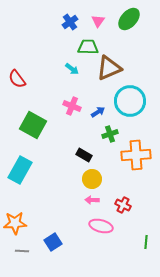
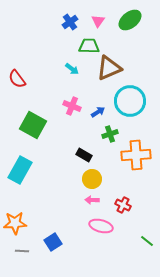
green ellipse: moved 1 px right, 1 px down; rotated 10 degrees clockwise
green trapezoid: moved 1 px right, 1 px up
green line: moved 1 px right, 1 px up; rotated 56 degrees counterclockwise
